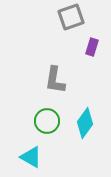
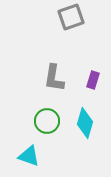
purple rectangle: moved 1 px right, 33 px down
gray L-shape: moved 1 px left, 2 px up
cyan diamond: rotated 20 degrees counterclockwise
cyan triangle: moved 2 px left, 1 px up; rotated 10 degrees counterclockwise
